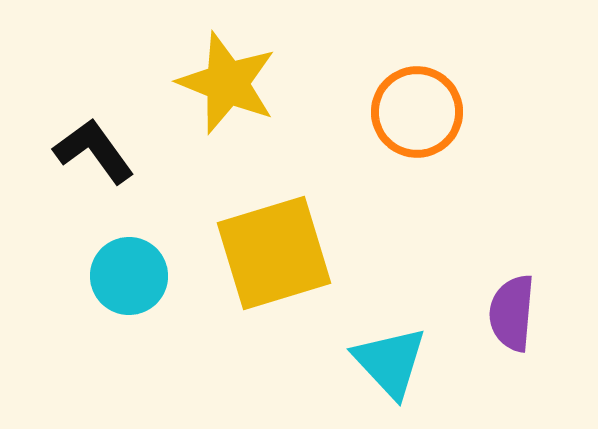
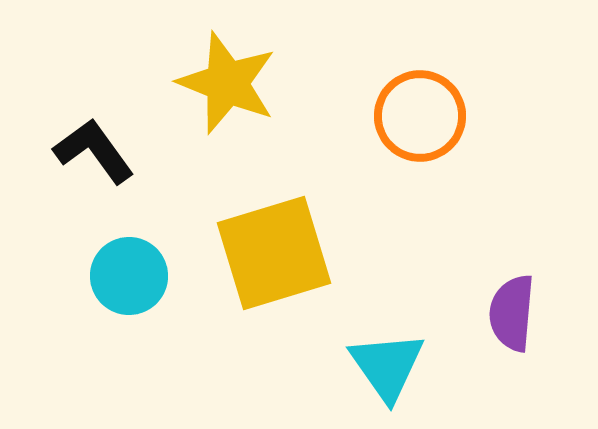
orange circle: moved 3 px right, 4 px down
cyan triangle: moved 3 px left, 4 px down; rotated 8 degrees clockwise
